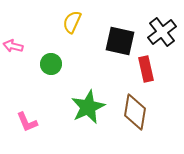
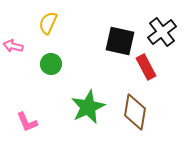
yellow semicircle: moved 24 px left, 1 px down
red rectangle: moved 2 px up; rotated 15 degrees counterclockwise
